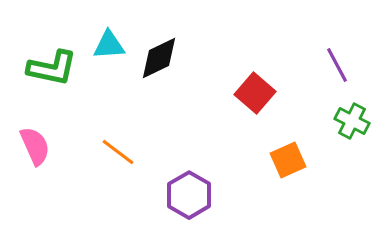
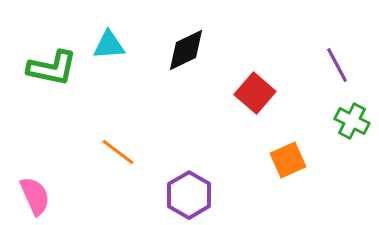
black diamond: moved 27 px right, 8 px up
pink semicircle: moved 50 px down
